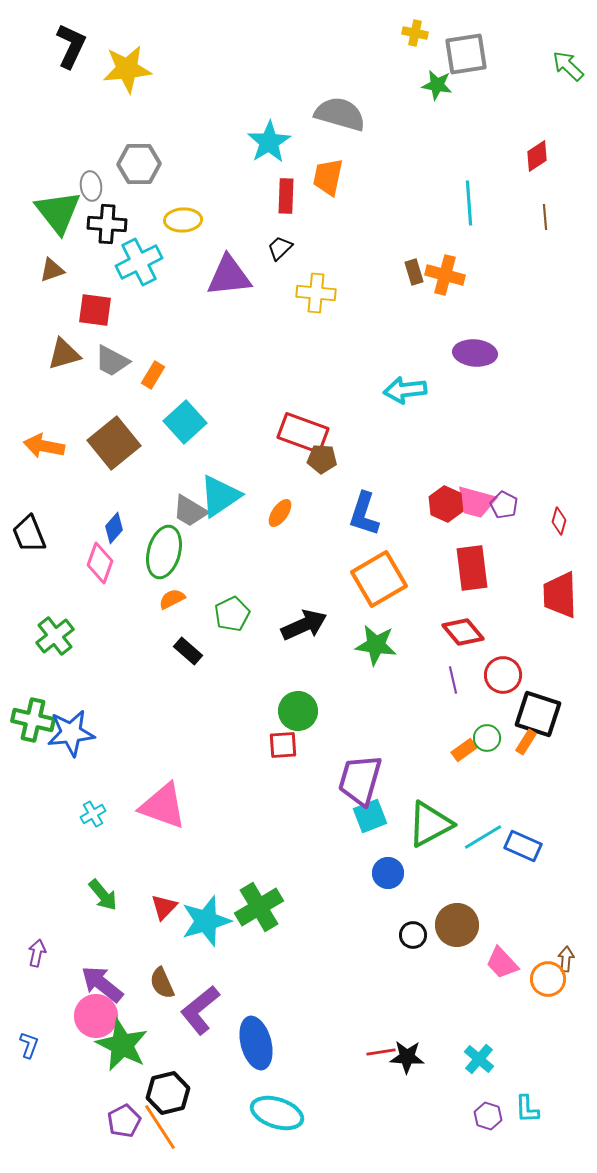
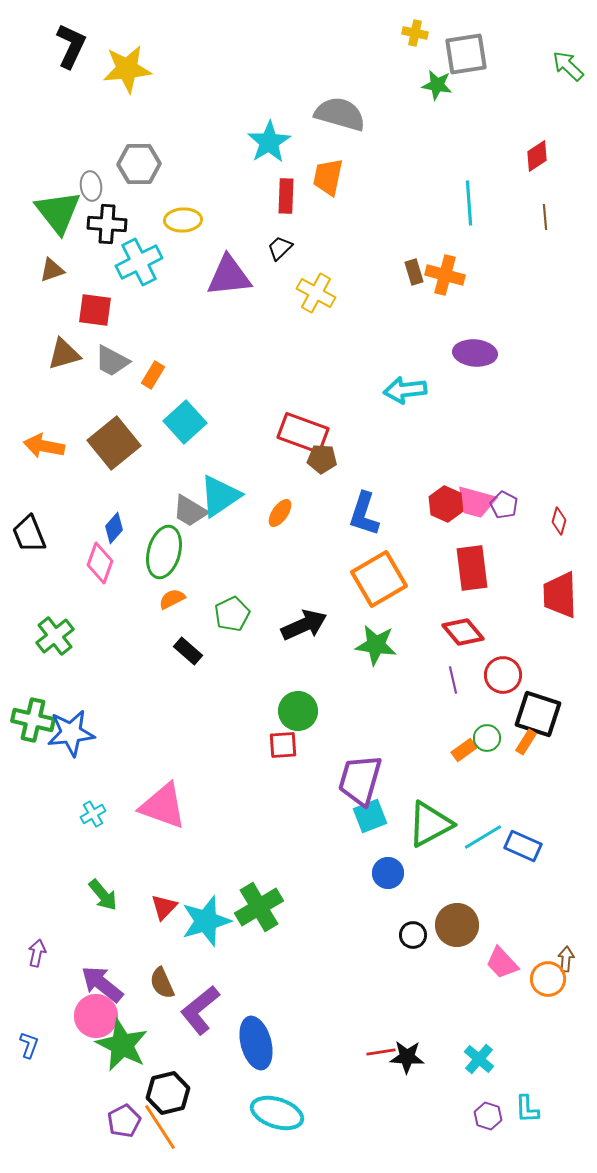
yellow cross at (316, 293): rotated 24 degrees clockwise
